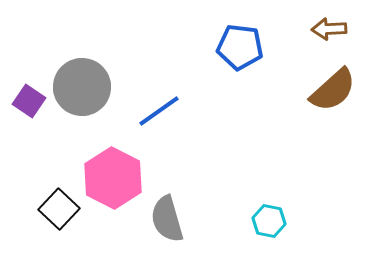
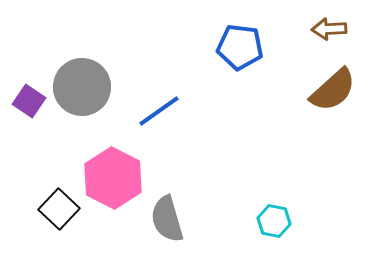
cyan hexagon: moved 5 px right
